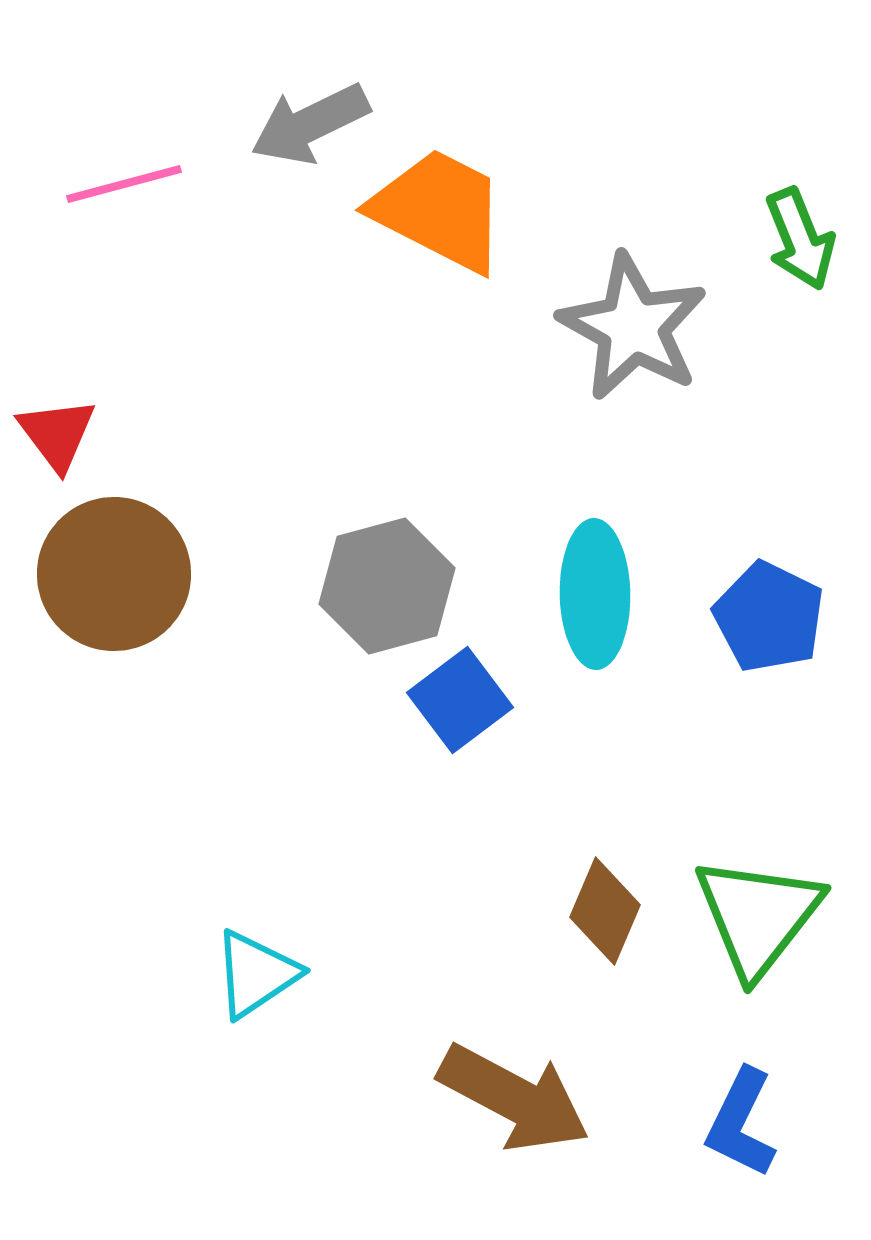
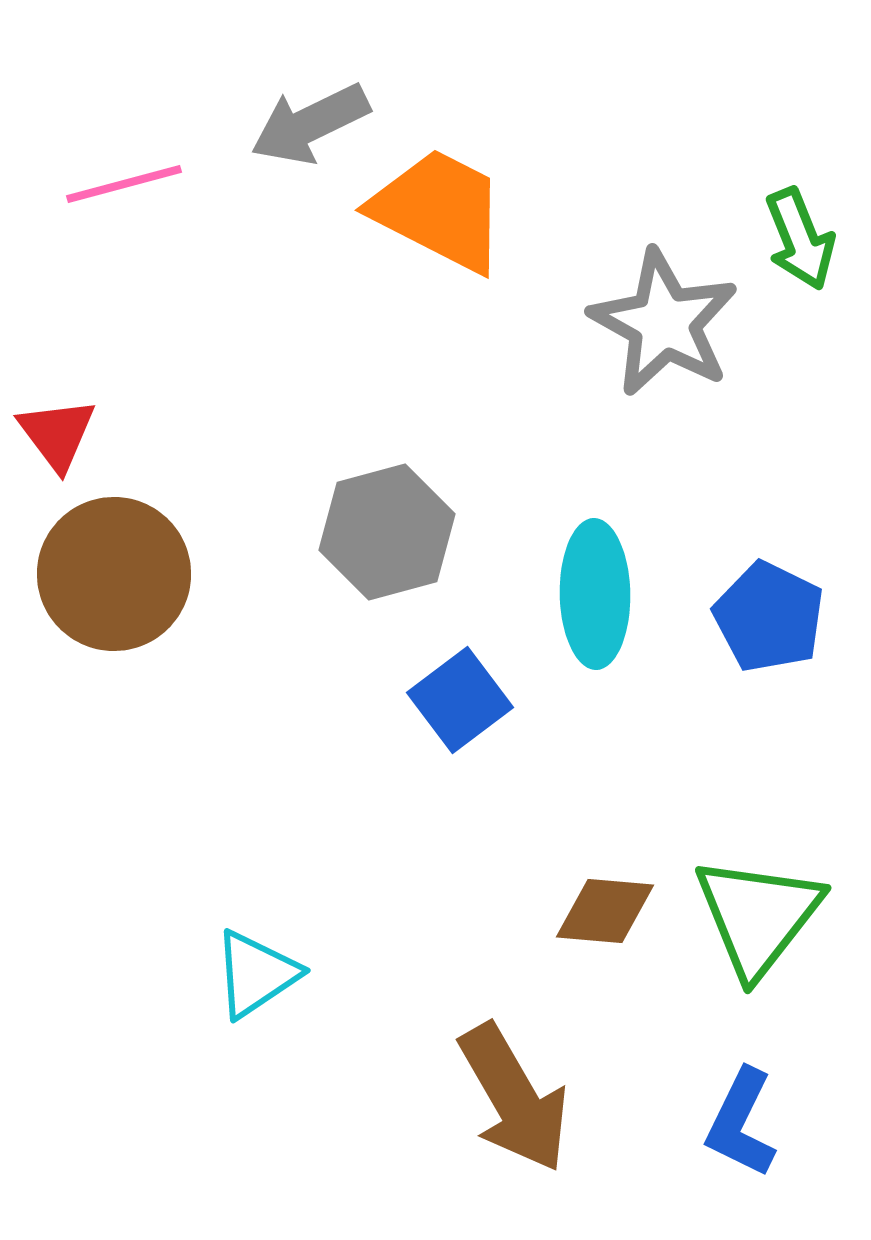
gray star: moved 31 px right, 4 px up
gray hexagon: moved 54 px up
brown diamond: rotated 72 degrees clockwise
brown arrow: rotated 32 degrees clockwise
